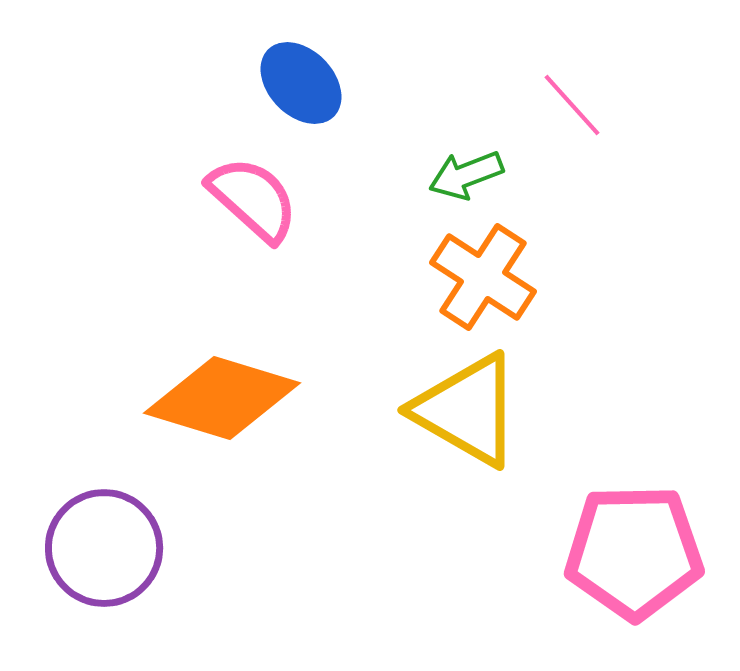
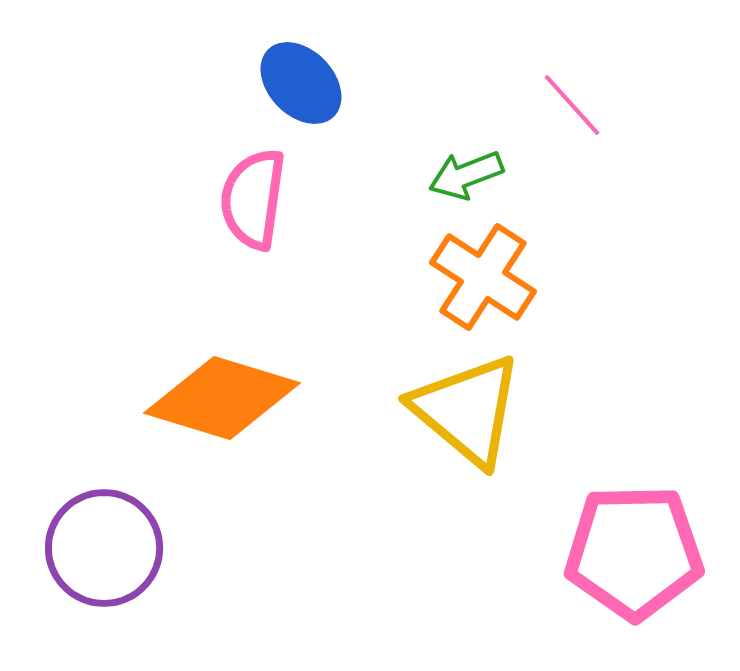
pink semicircle: rotated 124 degrees counterclockwise
yellow triangle: rotated 10 degrees clockwise
